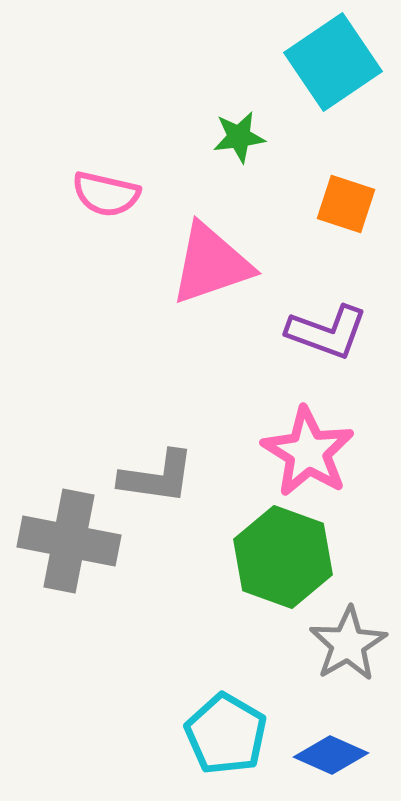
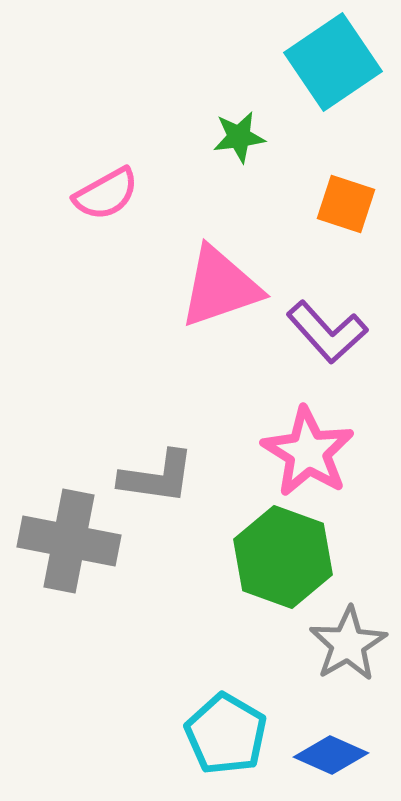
pink semicircle: rotated 42 degrees counterclockwise
pink triangle: moved 9 px right, 23 px down
purple L-shape: rotated 28 degrees clockwise
